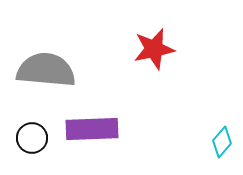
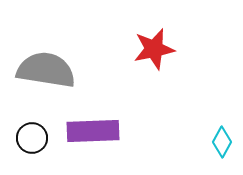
gray semicircle: rotated 4 degrees clockwise
purple rectangle: moved 1 px right, 2 px down
cyan diamond: rotated 12 degrees counterclockwise
